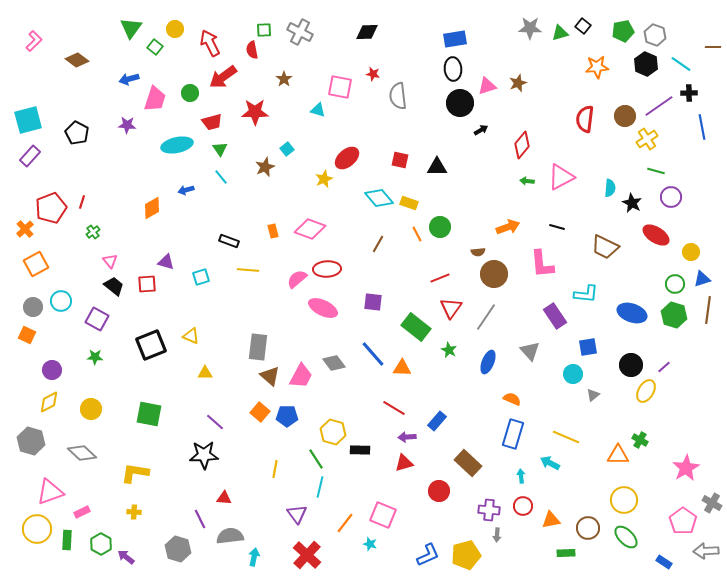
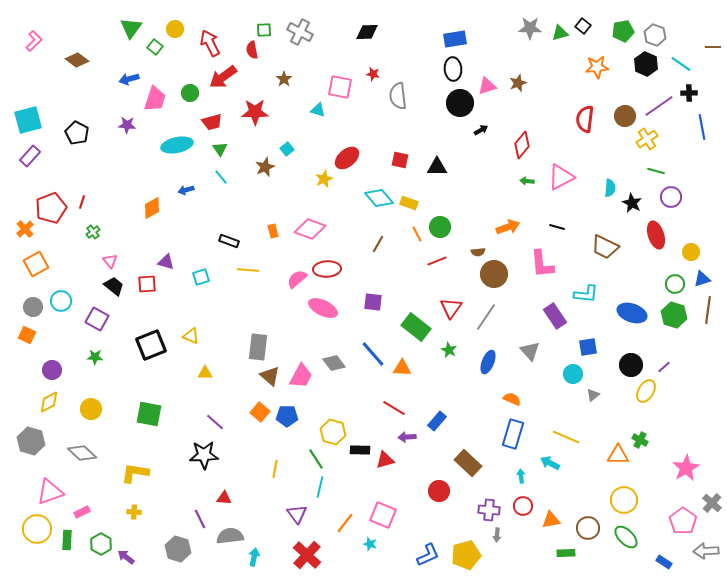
red ellipse at (656, 235): rotated 40 degrees clockwise
red line at (440, 278): moved 3 px left, 17 px up
red triangle at (404, 463): moved 19 px left, 3 px up
gray cross at (712, 503): rotated 12 degrees clockwise
